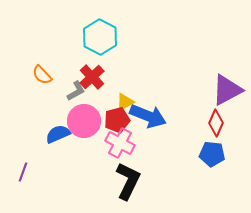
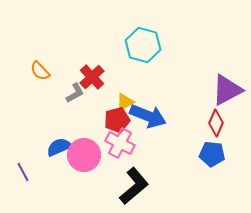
cyan hexagon: moved 43 px right, 8 px down; rotated 12 degrees counterclockwise
orange semicircle: moved 2 px left, 4 px up
gray L-shape: moved 1 px left, 2 px down
pink circle: moved 34 px down
blue semicircle: moved 1 px right, 13 px down
purple line: rotated 48 degrees counterclockwise
black L-shape: moved 6 px right, 5 px down; rotated 24 degrees clockwise
